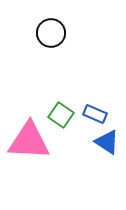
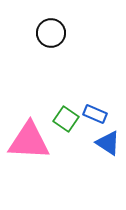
green square: moved 5 px right, 4 px down
blue triangle: moved 1 px right, 1 px down
